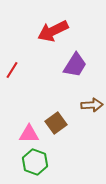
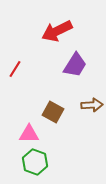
red arrow: moved 4 px right
red line: moved 3 px right, 1 px up
brown square: moved 3 px left, 11 px up; rotated 25 degrees counterclockwise
